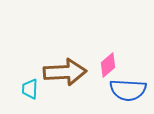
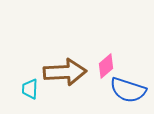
pink diamond: moved 2 px left, 1 px down
blue semicircle: rotated 15 degrees clockwise
